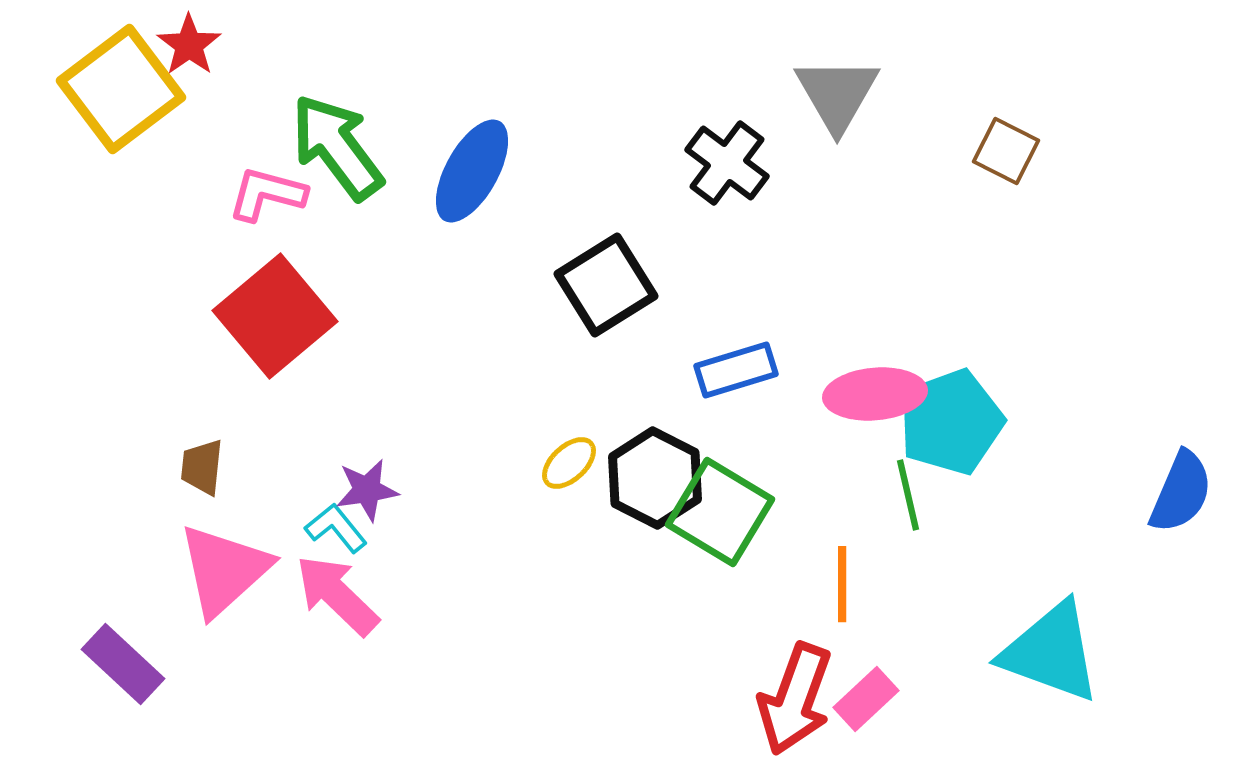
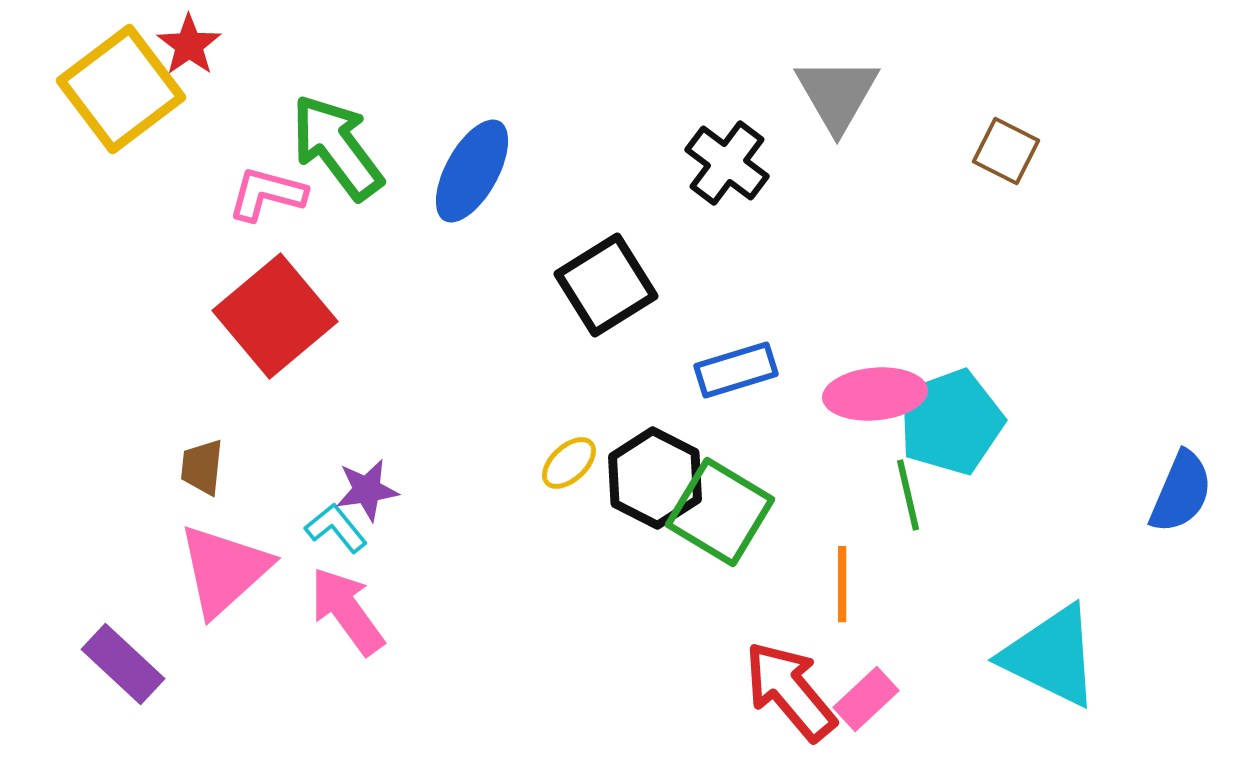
pink arrow: moved 10 px right, 16 px down; rotated 10 degrees clockwise
cyan triangle: moved 4 px down; rotated 6 degrees clockwise
red arrow: moved 5 px left, 8 px up; rotated 120 degrees clockwise
